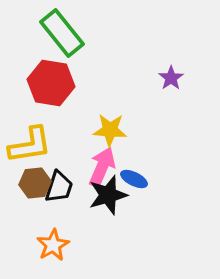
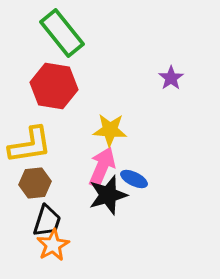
red hexagon: moved 3 px right, 3 px down
black trapezoid: moved 12 px left, 34 px down
